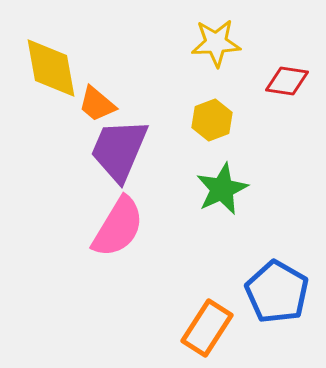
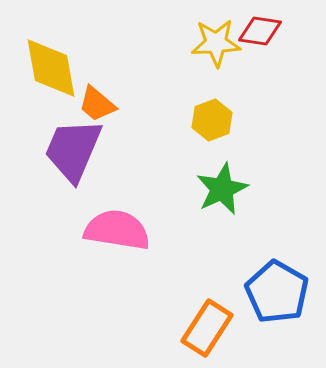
red diamond: moved 27 px left, 50 px up
purple trapezoid: moved 46 px left
pink semicircle: moved 1 px left, 3 px down; rotated 112 degrees counterclockwise
